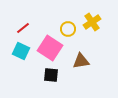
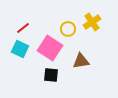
cyan square: moved 1 px left, 2 px up
